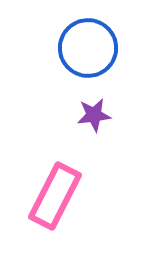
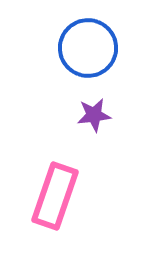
pink rectangle: rotated 8 degrees counterclockwise
